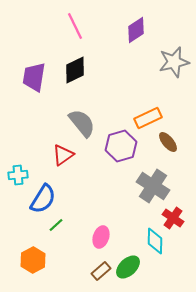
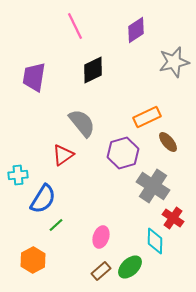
black diamond: moved 18 px right
orange rectangle: moved 1 px left, 1 px up
purple hexagon: moved 2 px right, 7 px down
green ellipse: moved 2 px right
